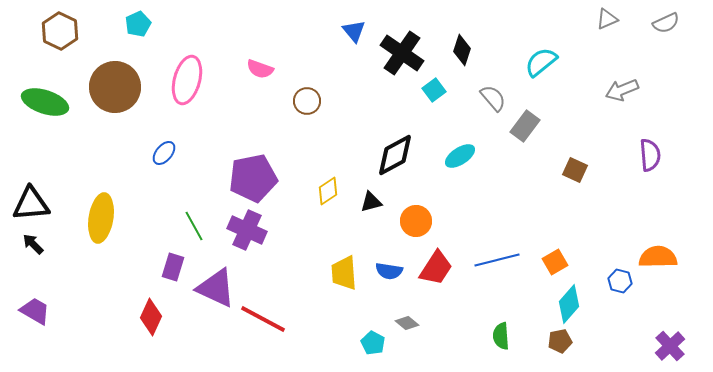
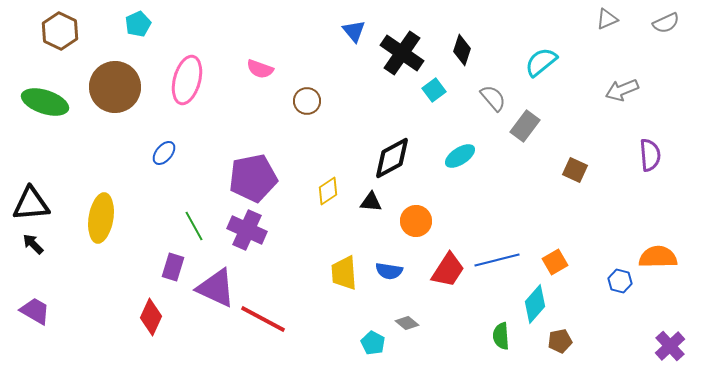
black diamond at (395, 155): moved 3 px left, 3 px down
black triangle at (371, 202): rotated 20 degrees clockwise
red trapezoid at (436, 268): moved 12 px right, 2 px down
cyan diamond at (569, 304): moved 34 px left
